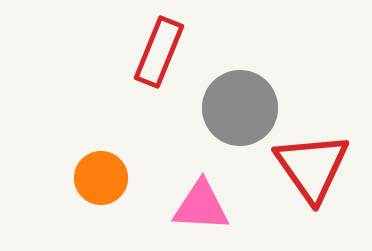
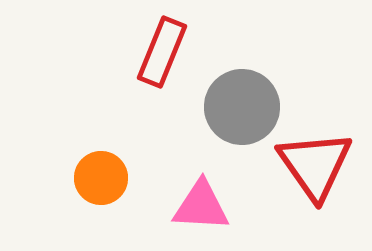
red rectangle: moved 3 px right
gray circle: moved 2 px right, 1 px up
red triangle: moved 3 px right, 2 px up
